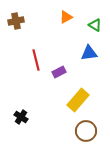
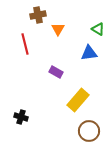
orange triangle: moved 8 px left, 12 px down; rotated 32 degrees counterclockwise
brown cross: moved 22 px right, 6 px up
green triangle: moved 3 px right, 4 px down
red line: moved 11 px left, 16 px up
purple rectangle: moved 3 px left; rotated 56 degrees clockwise
black cross: rotated 16 degrees counterclockwise
brown circle: moved 3 px right
